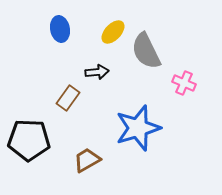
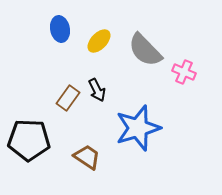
yellow ellipse: moved 14 px left, 9 px down
gray semicircle: moved 1 px left, 1 px up; rotated 18 degrees counterclockwise
black arrow: moved 18 px down; rotated 70 degrees clockwise
pink cross: moved 11 px up
brown trapezoid: moved 3 px up; rotated 64 degrees clockwise
